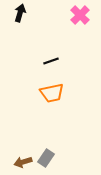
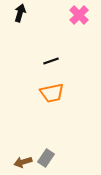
pink cross: moved 1 px left
